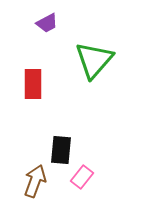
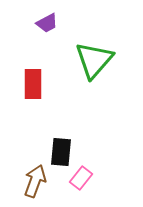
black rectangle: moved 2 px down
pink rectangle: moved 1 px left, 1 px down
